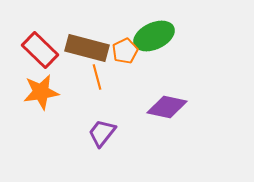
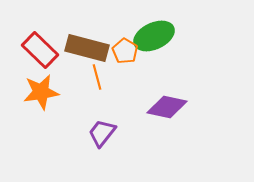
orange pentagon: rotated 15 degrees counterclockwise
